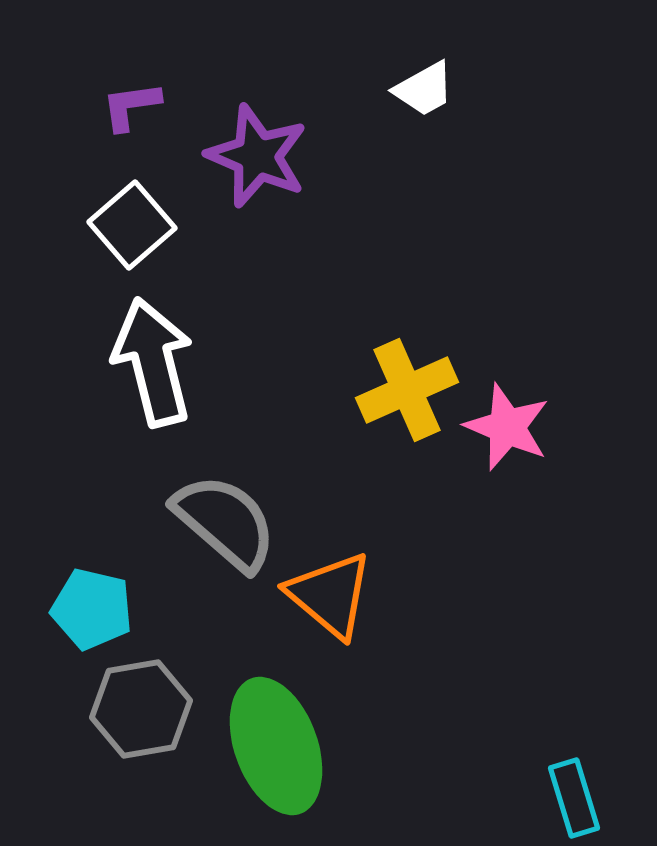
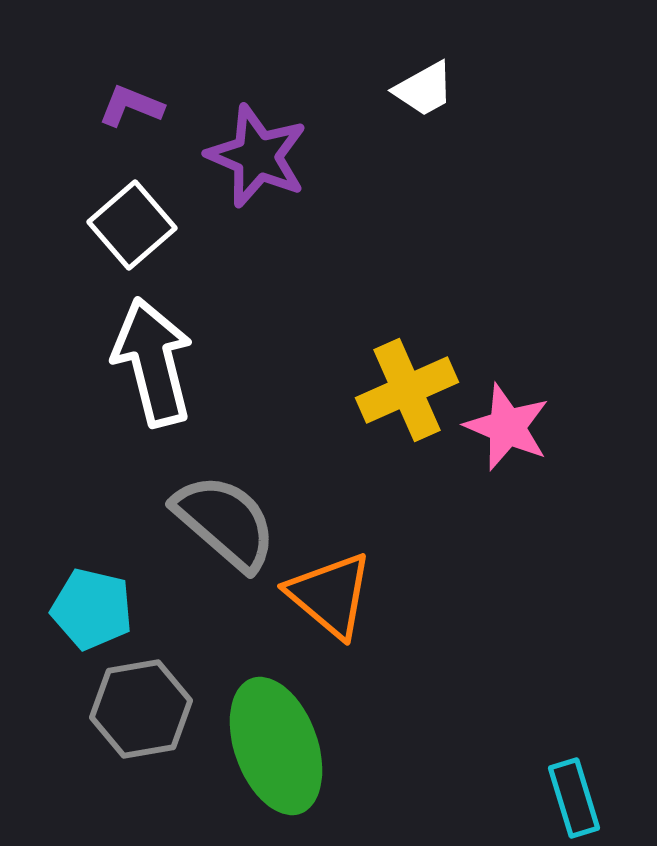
purple L-shape: rotated 30 degrees clockwise
